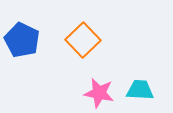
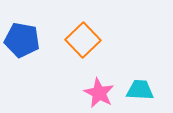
blue pentagon: rotated 16 degrees counterclockwise
pink star: rotated 16 degrees clockwise
